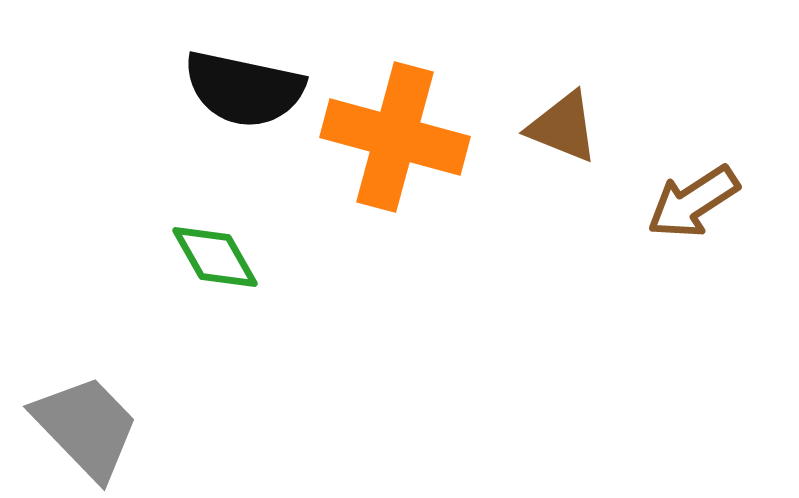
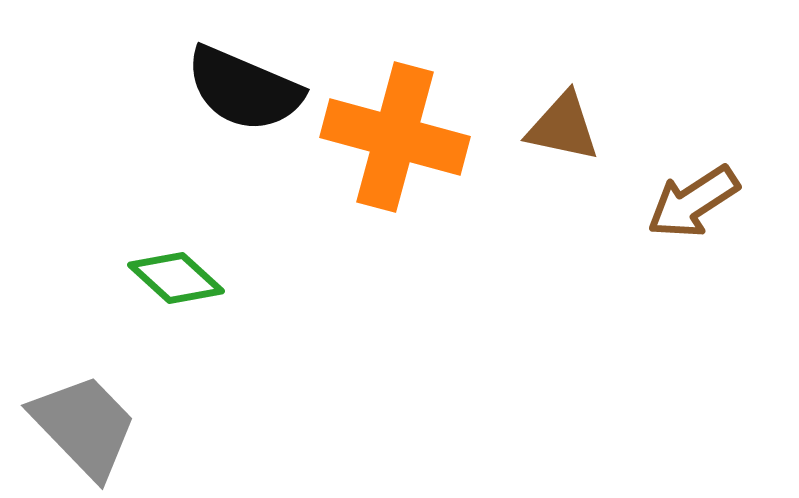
black semicircle: rotated 11 degrees clockwise
brown triangle: rotated 10 degrees counterclockwise
green diamond: moved 39 px left, 21 px down; rotated 18 degrees counterclockwise
gray trapezoid: moved 2 px left, 1 px up
